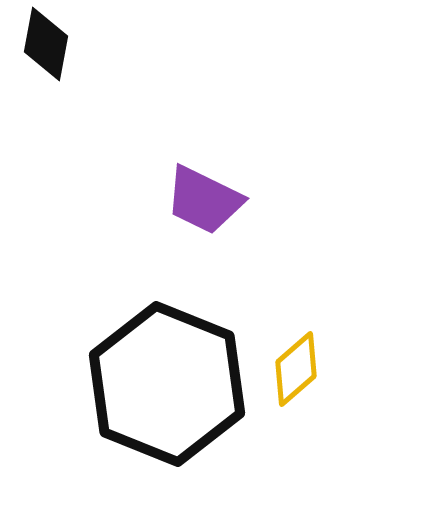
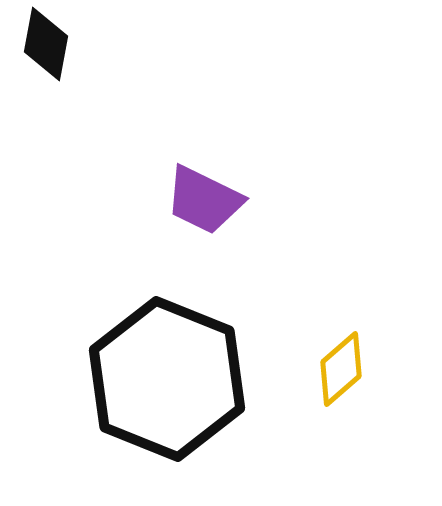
yellow diamond: moved 45 px right
black hexagon: moved 5 px up
